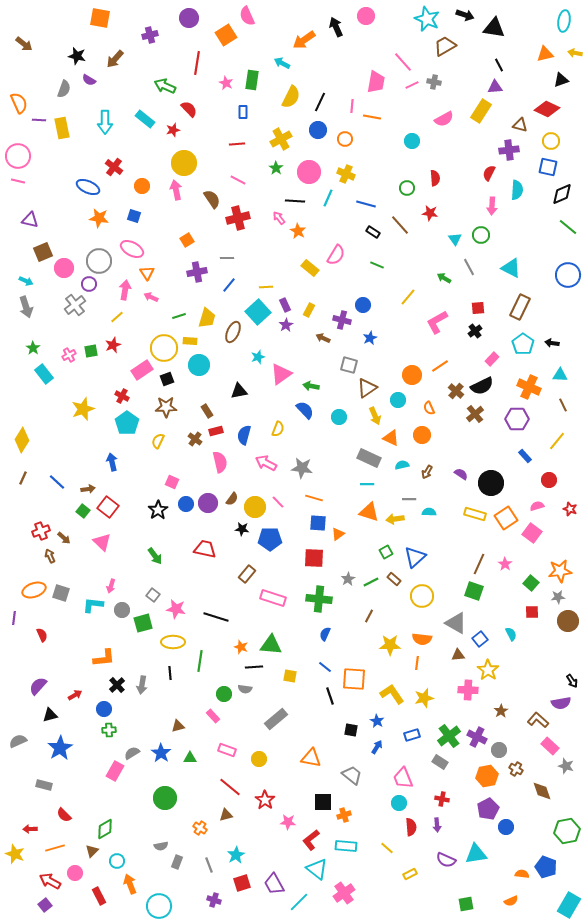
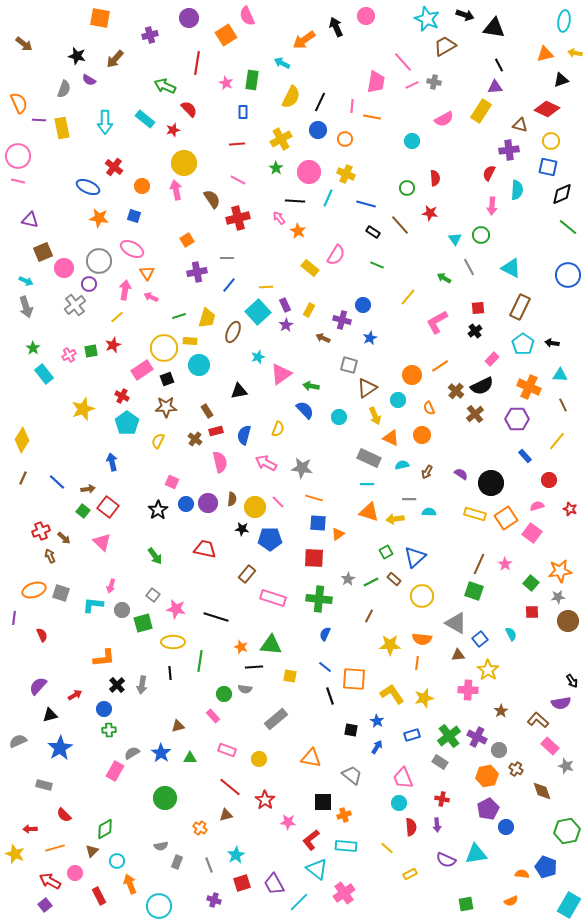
brown semicircle at (232, 499): rotated 32 degrees counterclockwise
